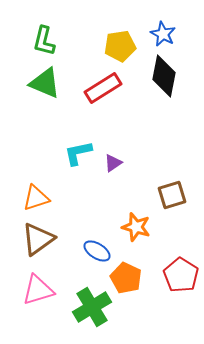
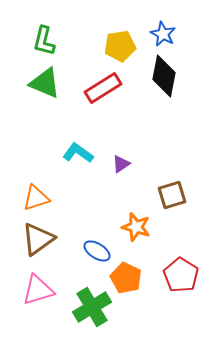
cyan L-shape: rotated 48 degrees clockwise
purple triangle: moved 8 px right, 1 px down
